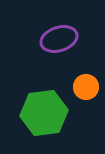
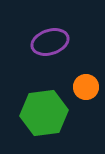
purple ellipse: moved 9 px left, 3 px down
